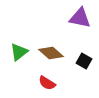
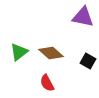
purple triangle: moved 3 px right, 1 px up
black square: moved 4 px right
red semicircle: rotated 30 degrees clockwise
